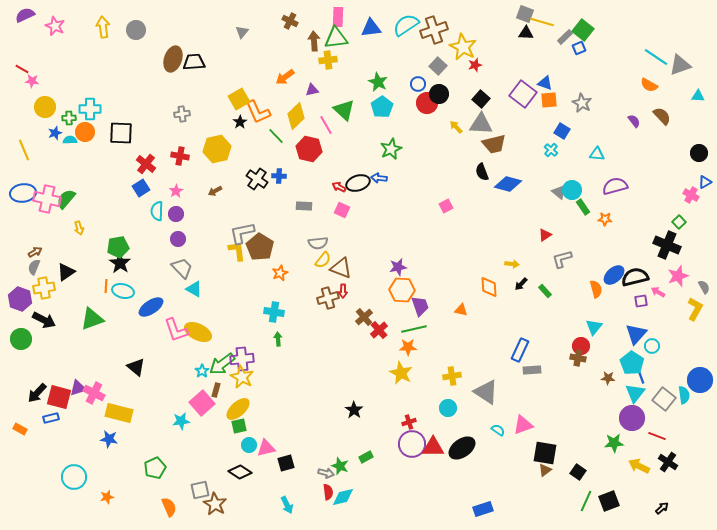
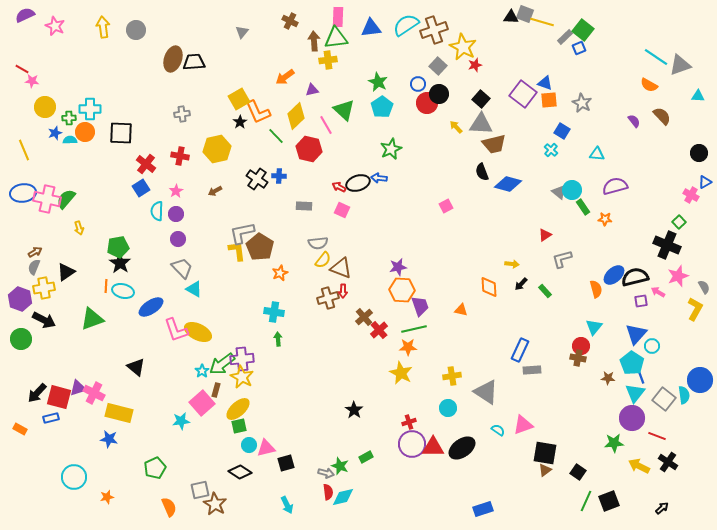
black triangle at (526, 33): moved 15 px left, 16 px up
